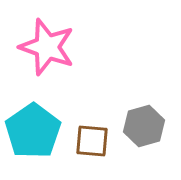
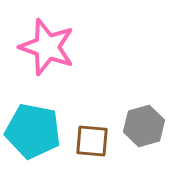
cyan pentagon: rotated 26 degrees counterclockwise
